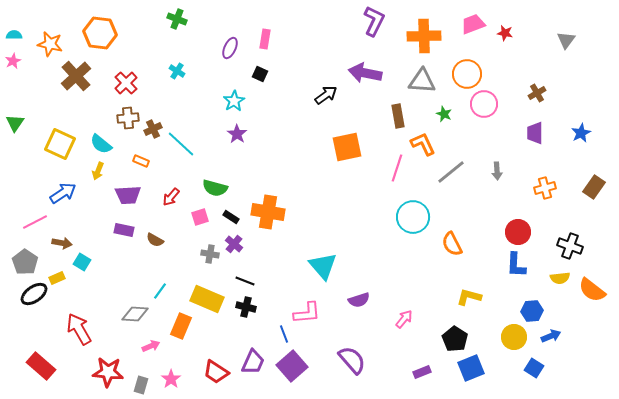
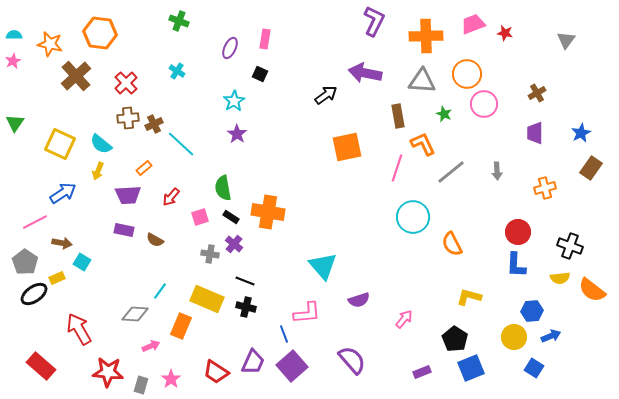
green cross at (177, 19): moved 2 px right, 2 px down
orange cross at (424, 36): moved 2 px right
brown cross at (153, 129): moved 1 px right, 5 px up
orange rectangle at (141, 161): moved 3 px right, 7 px down; rotated 63 degrees counterclockwise
brown rectangle at (594, 187): moved 3 px left, 19 px up
green semicircle at (215, 188): moved 8 px right; rotated 65 degrees clockwise
